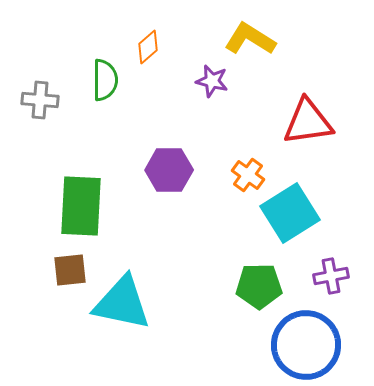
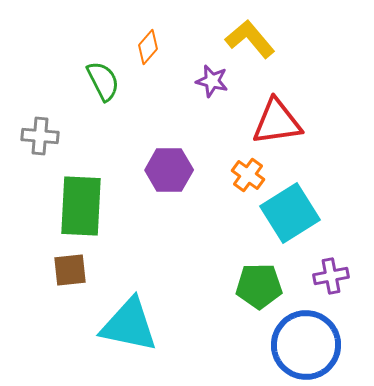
yellow L-shape: rotated 18 degrees clockwise
orange diamond: rotated 8 degrees counterclockwise
green semicircle: moved 2 px left, 1 px down; rotated 27 degrees counterclockwise
gray cross: moved 36 px down
red triangle: moved 31 px left
cyan triangle: moved 7 px right, 22 px down
